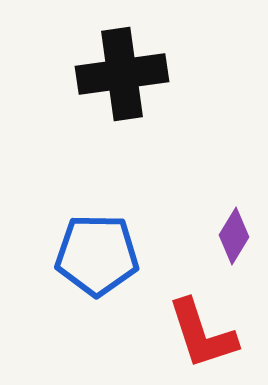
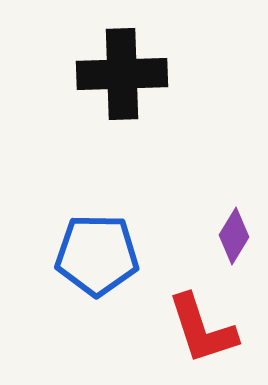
black cross: rotated 6 degrees clockwise
red L-shape: moved 5 px up
